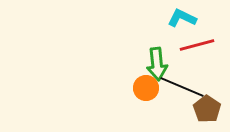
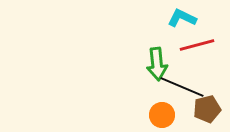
orange circle: moved 16 px right, 27 px down
brown pentagon: rotated 24 degrees clockwise
